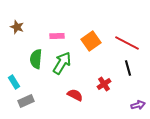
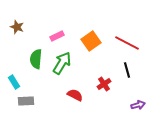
pink rectangle: rotated 24 degrees counterclockwise
black line: moved 1 px left, 2 px down
gray rectangle: rotated 21 degrees clockwise
